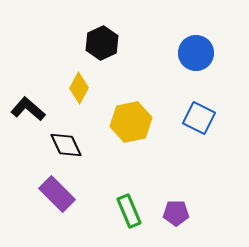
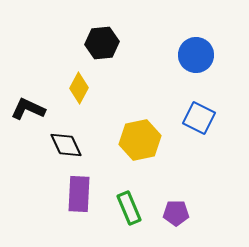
black hexagon: rotated 20 degrees clockwise
blue circle: moved 2 px down
black L-shape: rotated 16 degrees counterclockwise
yellow hexagon: moved 9 px right, 18 px down
purple rectangle: moved 22 px right; rotated 48 degrees clockwise
green rectangle: moved 3 px up
